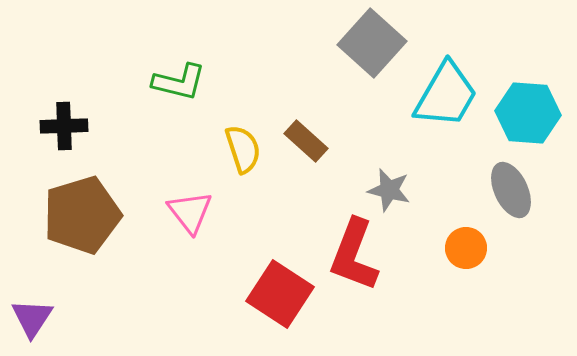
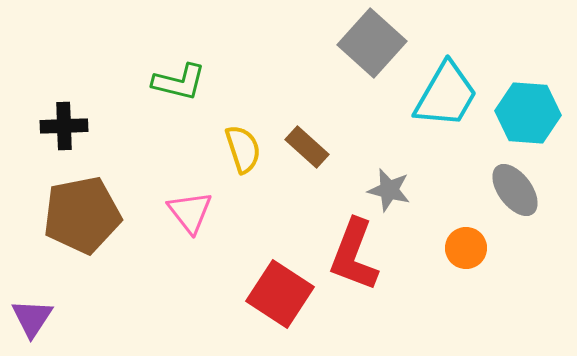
brown rectangle: moved 1 px right, 6 px down
gray ellipse: moved 4 px right; rotated 12 degrees counterclockwise
brown pentagon: rotated 6 degrees clockwise
